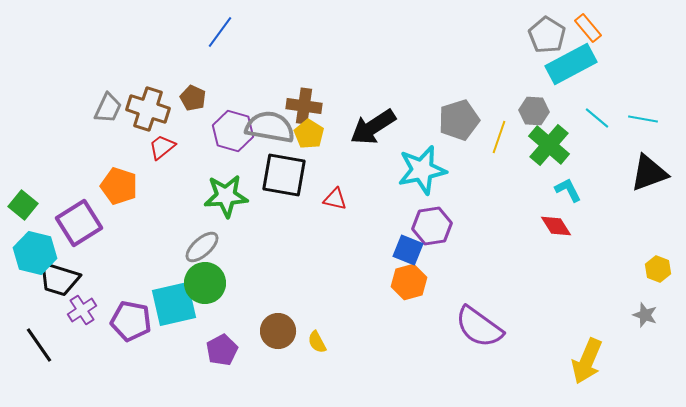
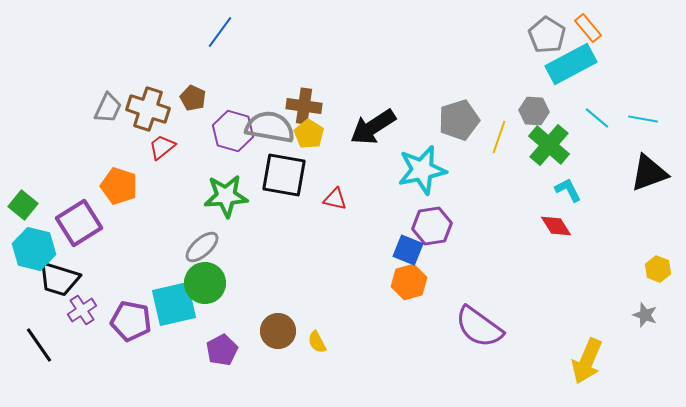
cyan hexagon at (35, 253): moved 1 px left, 4 px up
